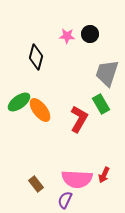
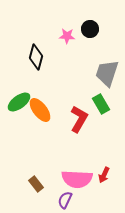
black circle: moved 5 px up
